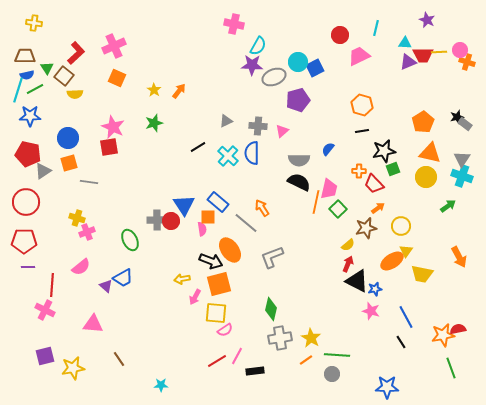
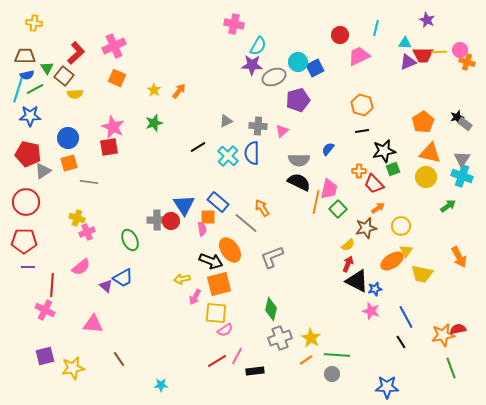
gray cross at (280, 338): rotated 10 degrees counterclockwise
